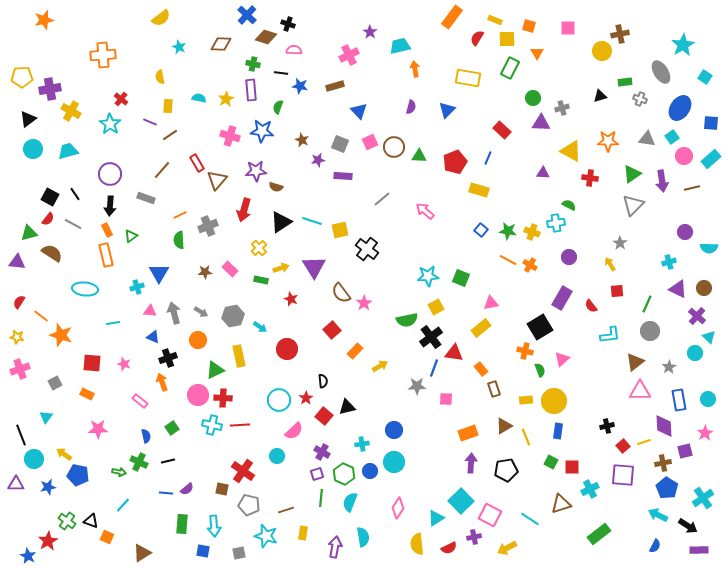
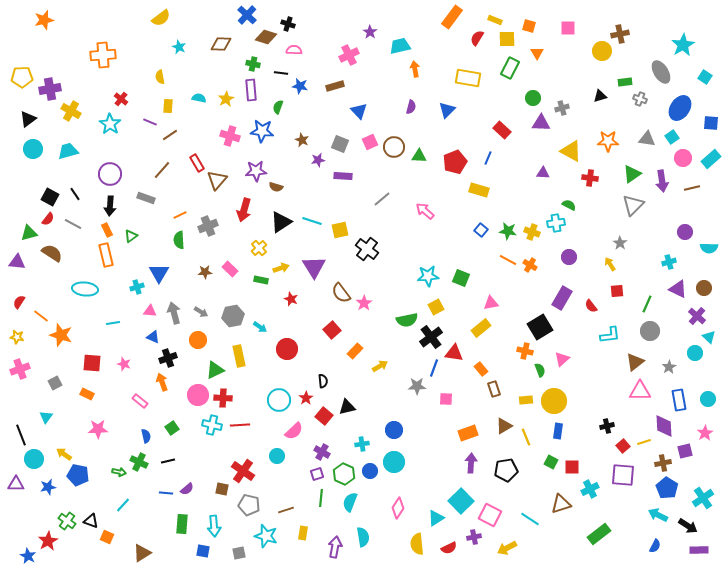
pink circle at (684, 156): moved 1 px left, 2 px down
